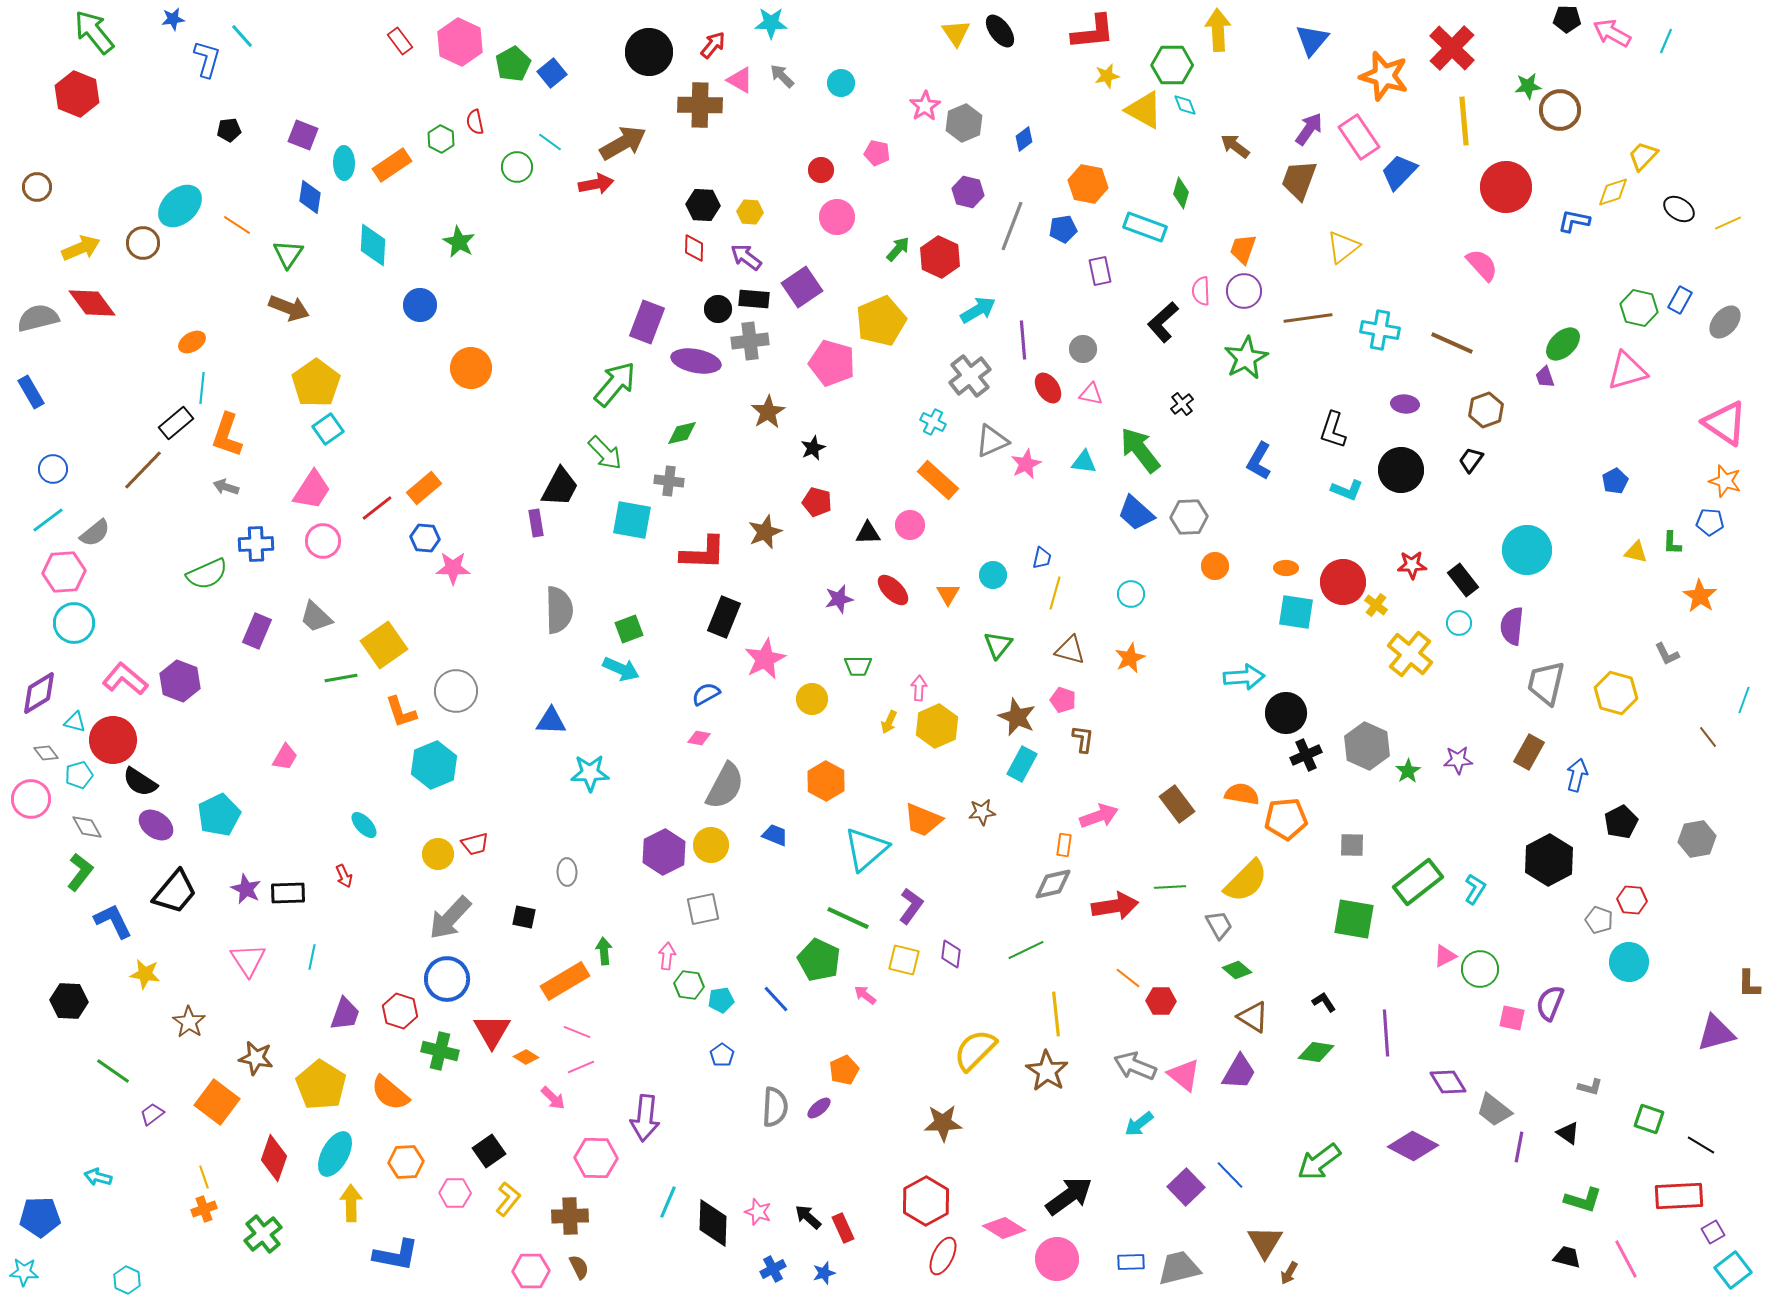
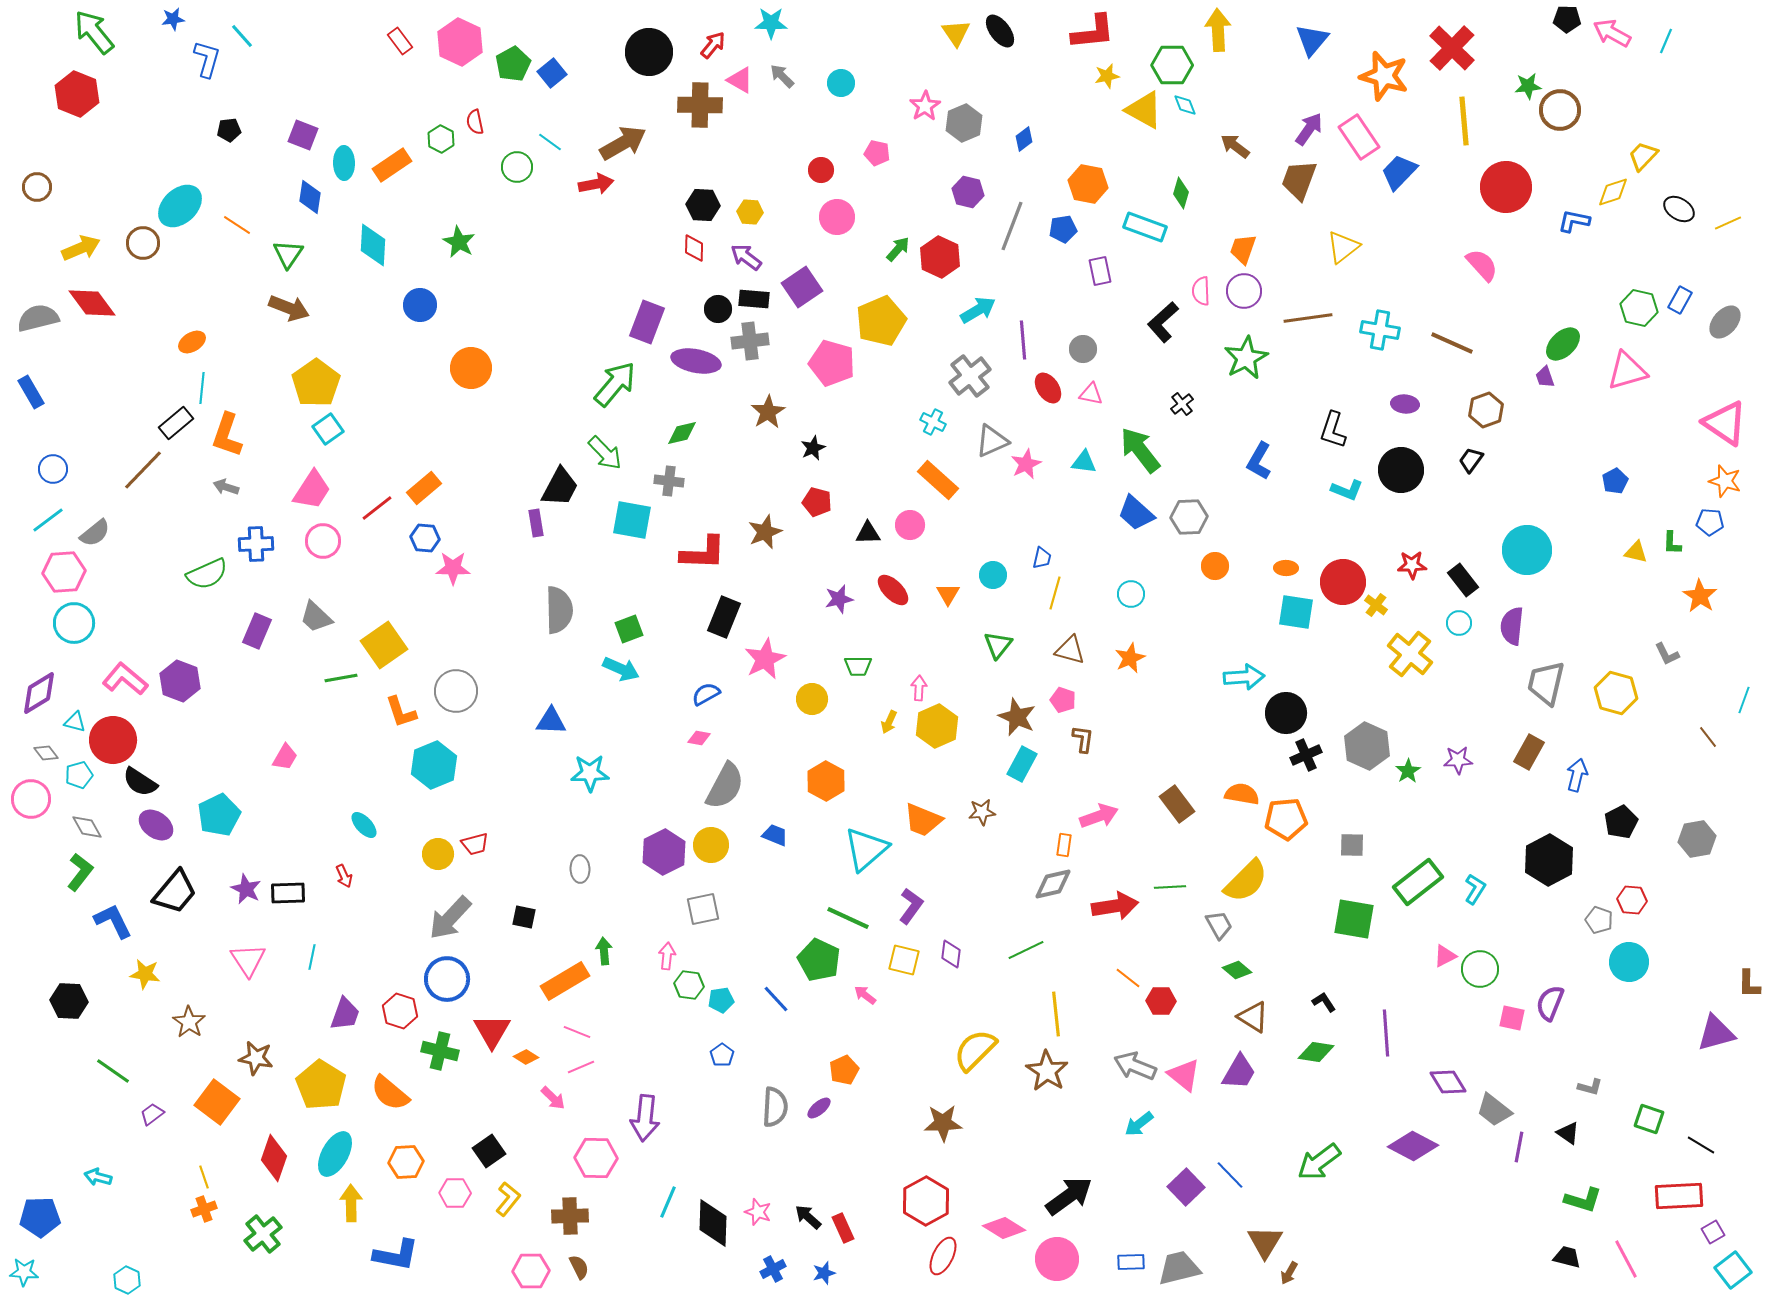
gray ellipse at (567, 872): moved 13 px right, 3 px up
